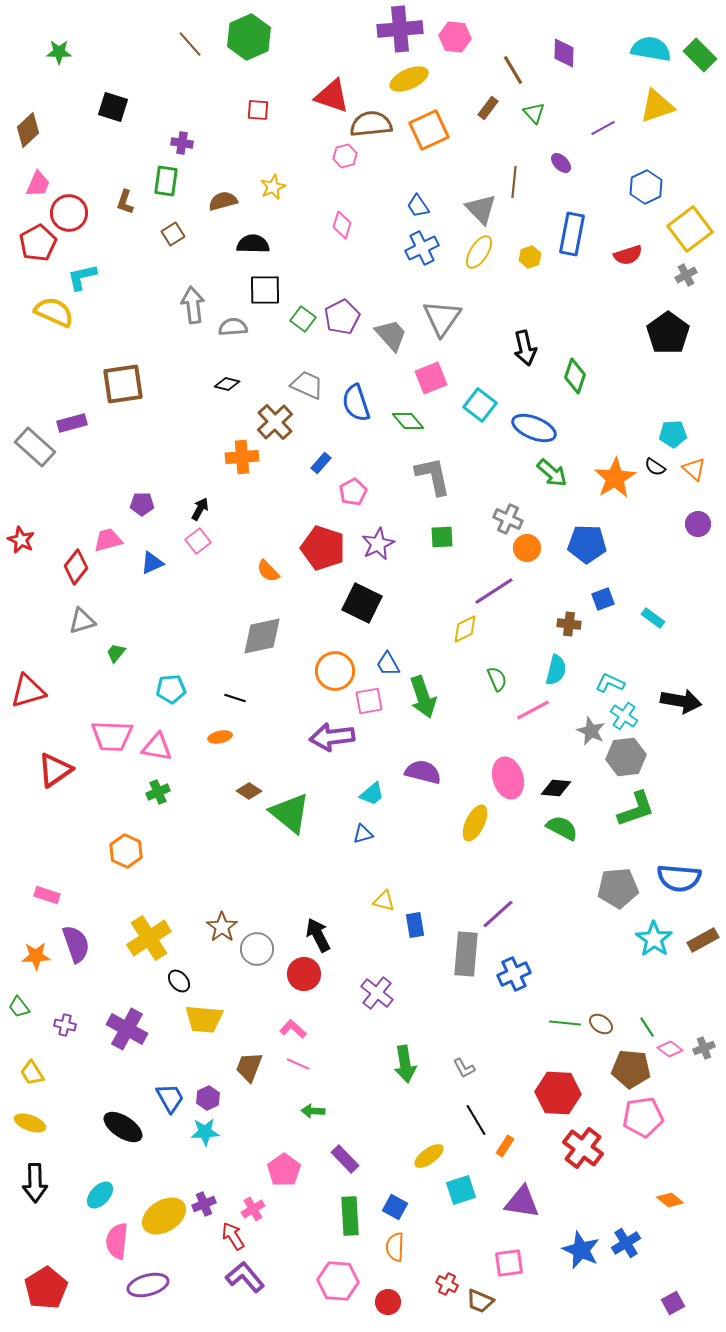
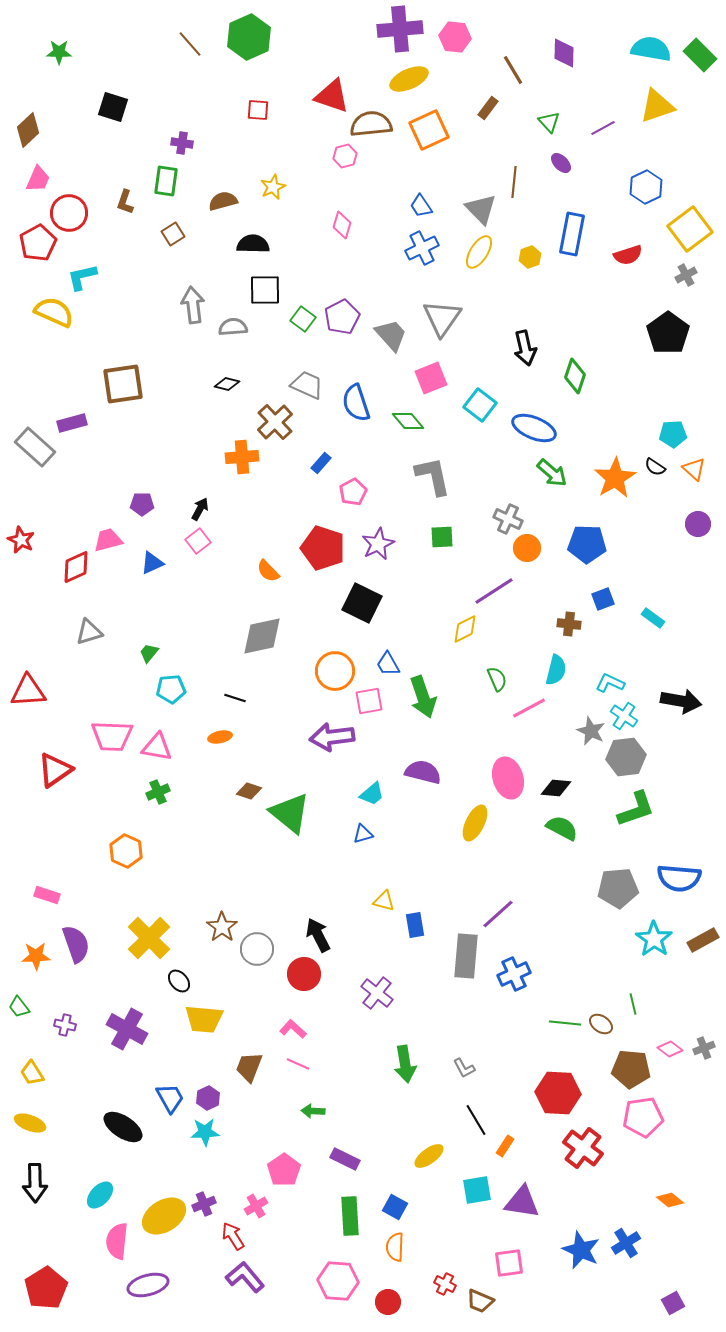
green triangle at (534, 113): moved 15 px right, 9 px down
pink trapezoid at (38, 184): moved 5 px up
blue trapezoid at (418, 206): moved 3 px right
red diamond at (76, 567): rotated 28 degrees clockwise
gray triangle at (82, 621): moved 7 px right, 11 px down
green trapezoid at (116, 653): moved 33 px right
red triangle at (28, 691): rotated 12 degrees clockwise
pink line at (533, 710): moved 4 px left, 2 px up
brown diamond at (249, 791): rotated 15 degrees counterclockwise
yellow cross at (149, 938): rotated 12 degrees counterclockwise
gray rectangle at (466, 954): moved 2 px down
green line at (647, 1027): moved 14 px left, 23 px up; rotated 20 degrees clockwise
purple rectangle at (345, 1159): rotated 20 degrees counterclockwise
cyan square at (461, 1190): moved 16 px right; rotated 8 degrees clockwise
pink cross at (253, 1209): moved 3 px right, 3 px up
red cross at (447, 1284): moved 2 px left
